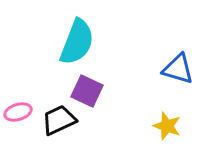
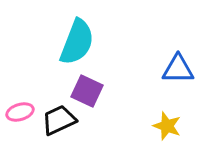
blue triangle: rotated 16 degrees counterclockwise
pink ellipse: moved 2 px right
